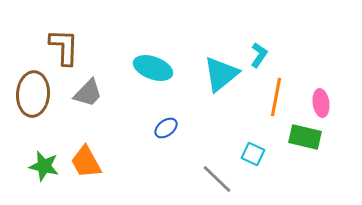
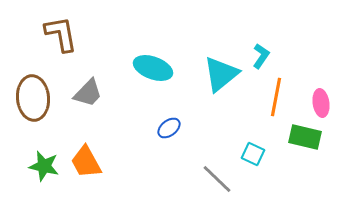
brown L-shape: moved 3 px left, 13 px up; rotated 12 degrees counterclockwise
cyan L-shape: moved 2 px right, 1 px down
brown ellipse: moved 4 px down; rotated 9 degrees counterclockwise
blue ellipse: moved 3 px right
